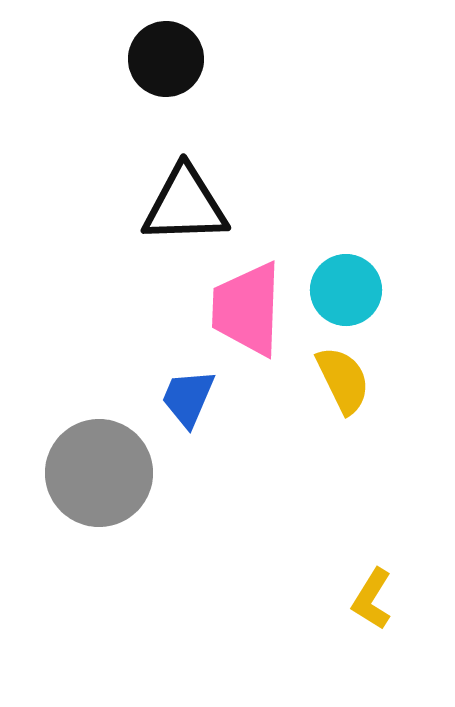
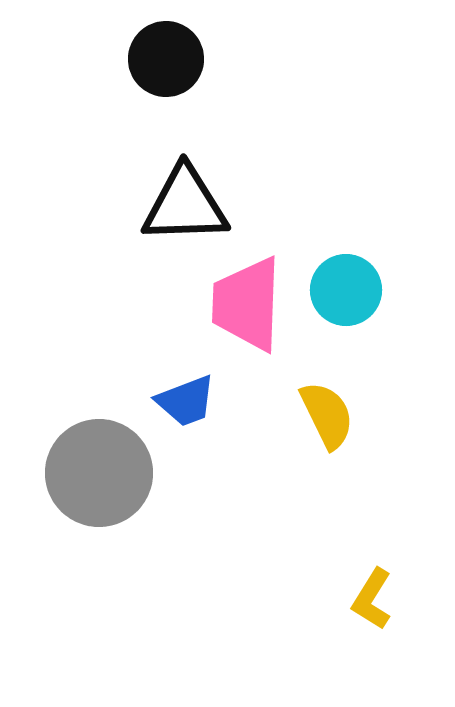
pink trapezoid: moved 5 px up
yellow semicircle: moved 16 px left, 35 px down
blue trapezoid: moved 2 px left, 3 px down; rotated 134 degrees counterclockwise
